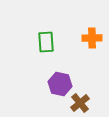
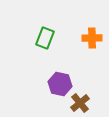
green rectangle: moved 1 px left, 4 px up; rotated 25 degrees clockwise
